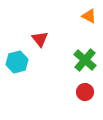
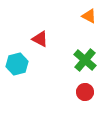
red triangle: rotated 24 degrees counterclockwise
cyan hexagon: moved 2 px down
